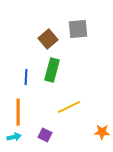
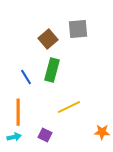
blue line: rotated 35 degrees counterclockwise
